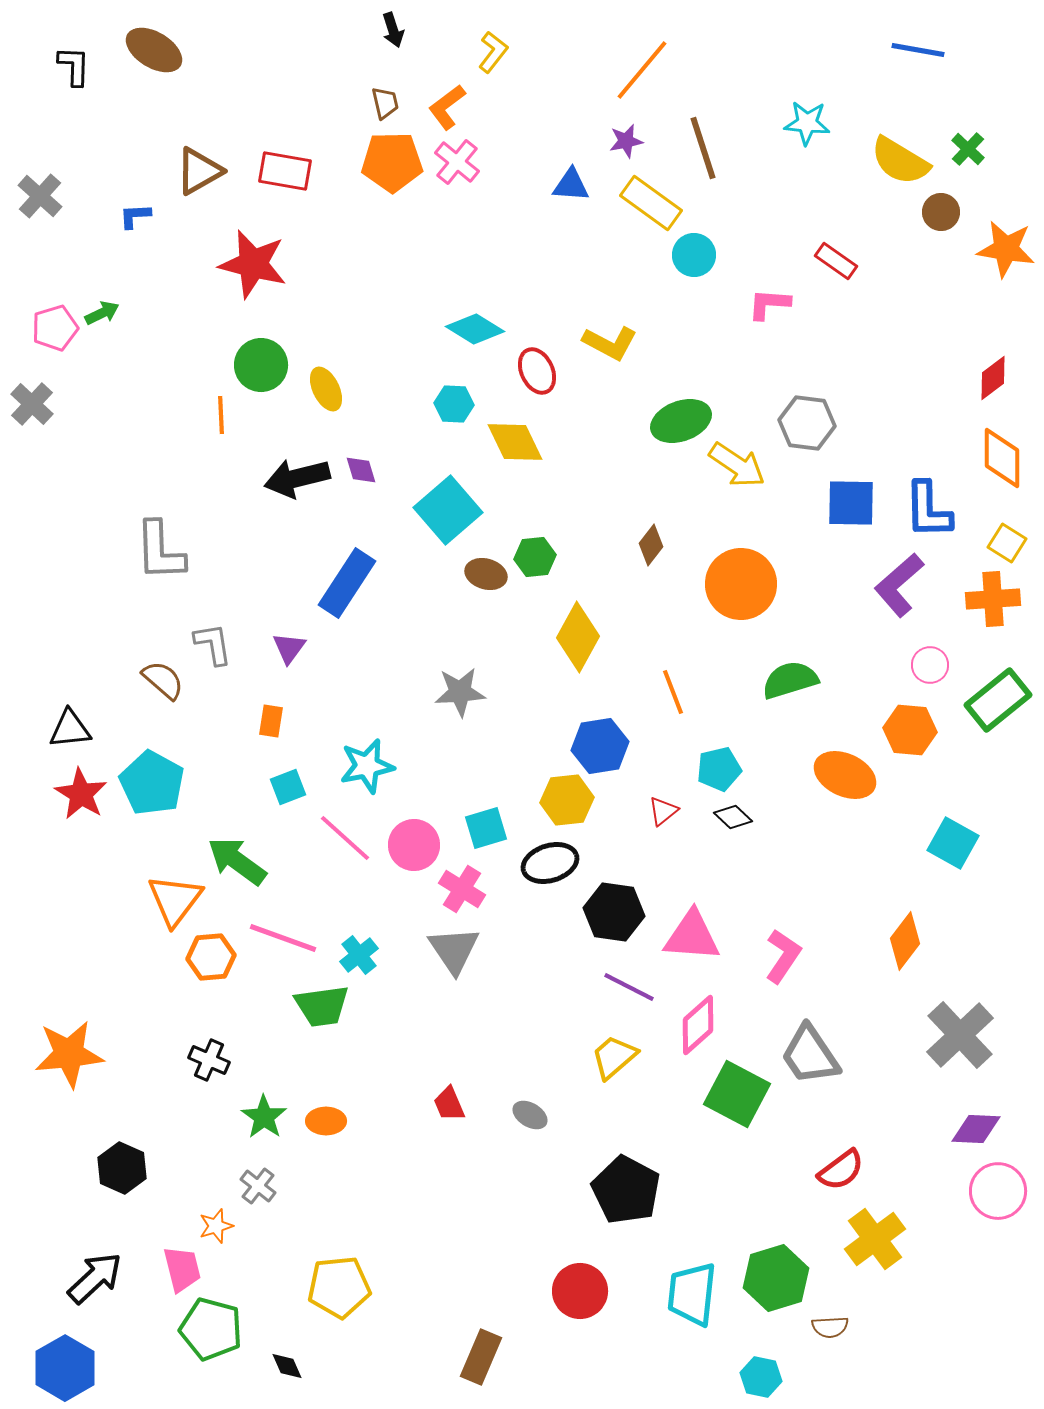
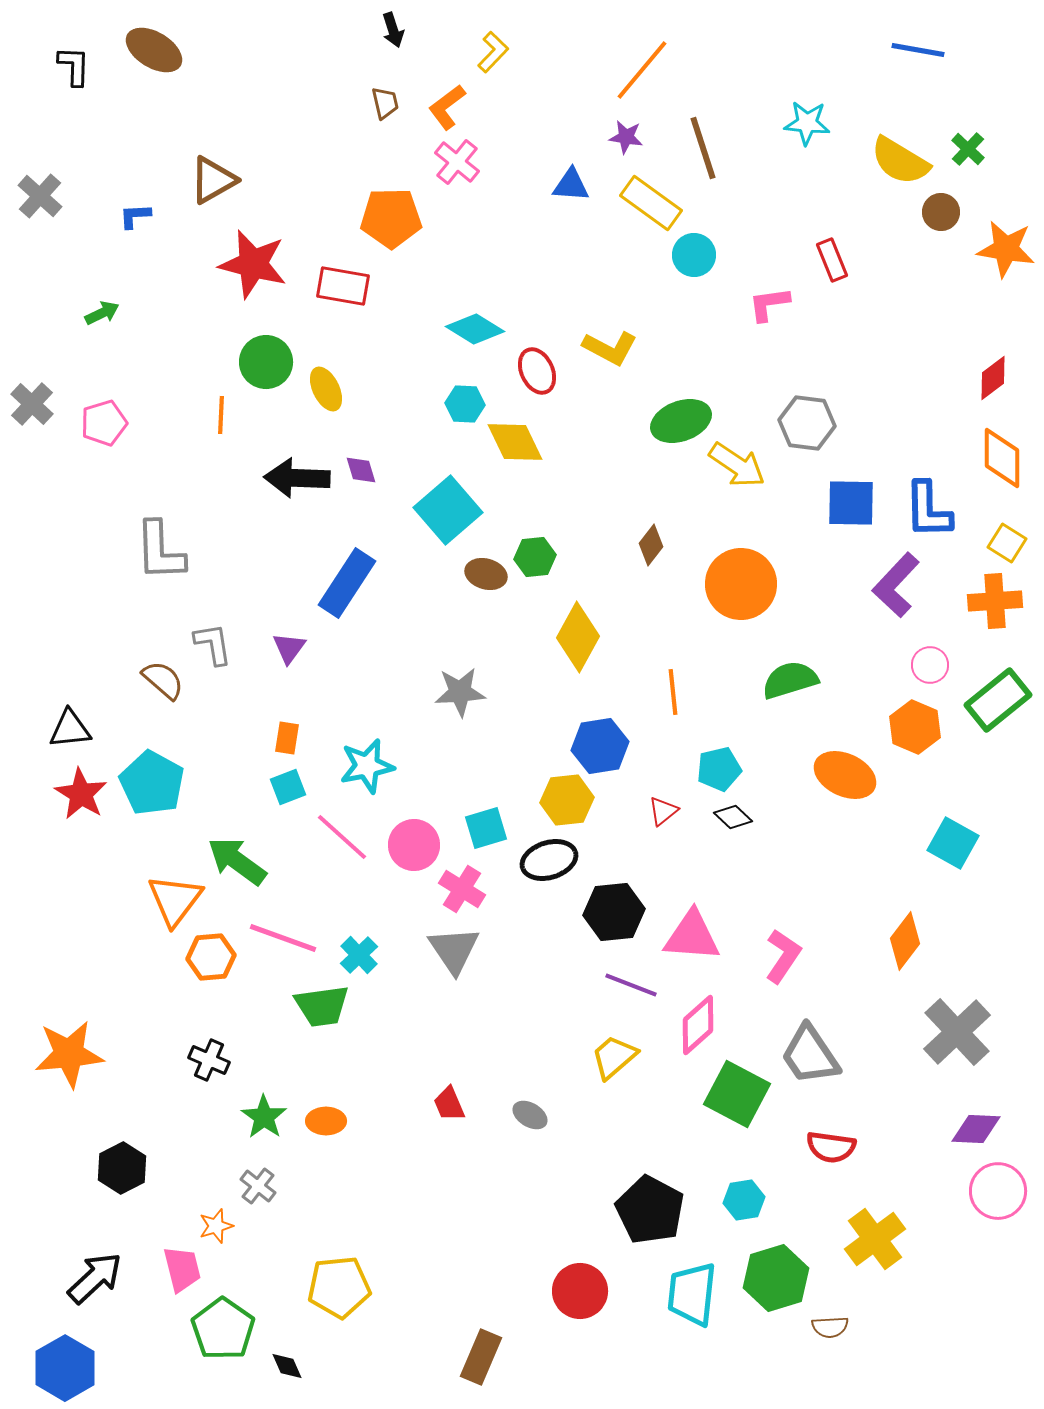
yellow L-shape at (493, 52): rotated 6 degrees clockwise
purple star at (626, 141): moved 4 px up; rotated 20 degrees clockwise
orange pentagon at (392, 162): moved 1 px left, 56 px down
brown triangle at (199, 171): moved 14 px right, 9 px down
red rectangle at (285, 171): moved 58 px right, 115 px down
red rectangle at (836, 261): moved 4 px left, 1 px up; rotated 33 degrees clockwise
pink L-shape at (769, 304): rotated 12 degrees counterclockwise
pink pentagon at (55, 328): moved 49 px right, 95 px down
yellow L-shape at (610, 343): moved 5 px down
green circle at (261, 365): moved 5 px right, 3 px up
cyan hexagon at (454, 404): moved 11 px right
orange line at (221, 415): rotated 6 degrees clockwise
black arrow at (297, 478): rotated 16 degrees clockwise
purple L-shape at (899, 585): moved 3 px left; rotated 6 degrees counterclockwise
orange cross at (993, 599): moved 2 px right, 2 px down
orange line at (673, 692): rotated 15 degrees clockwise
orange rectangle at (271, 721): moved 16 px right, 17 px down
orange hexagon at (910, 730): moved 5 px right, 3 px up; rotated 18 degrees clockwise
pink line at (345, 838): moved 3 px left, 1 px up
black ellipse at (550, 863): moved 1 px left, 3 px up
black hexagon at (614, 912): rotated 14 degrees counterclockwise
cyan cross at (359, 955): rotated 6 degrees counterclockwise
purple line at (629, 987): moved 2 px right, 2 px up; rotated 6 degrees counterclockwise
gray cross at (960, 1035): moved 3 px left, 3 px up
black hexagon at (122, 1168): rotated 9 degrees clockwise
red semicircle at (841, 1170): moved 10 px left, 23 px up; rotated 45 degrees clockwise
black pentagon at (626, 1190): moved 24 px right, 20 px down
green pentagon at (211, 1329): moved 12 px right; rotated 20 degrees clockwise
cyan hexagon at (761, 1377): moved 17 px left, 177 px up; rotated 21 degrees counterclockwise
